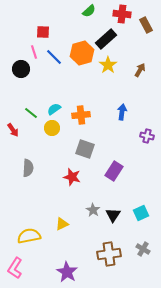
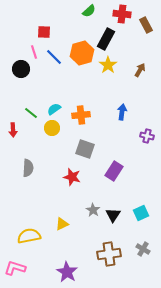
red square: moved 1 px right
black rectangle: rotated 20 degrees counterclockwise
red arrow: rotated 32 degrees clockwise
pink L-shape: rotated 75 degrees clockwise
